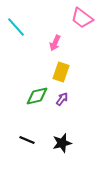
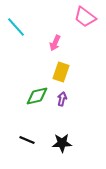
pink trapezoid: moved 3 px right, 1 px up
purple arrow: rotated 24 degrees counterclockwise
black star: rotated 12 degrees clockwise
